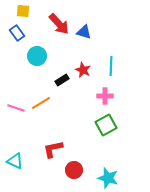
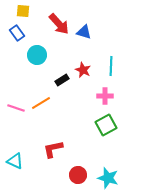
cyan circle: moved 1 px up
red circle: moved 4 px right, 5 px down
